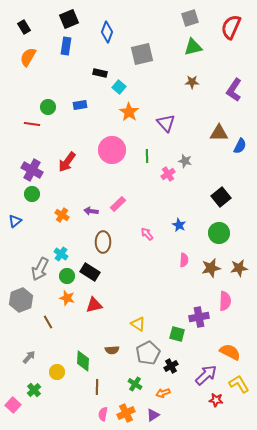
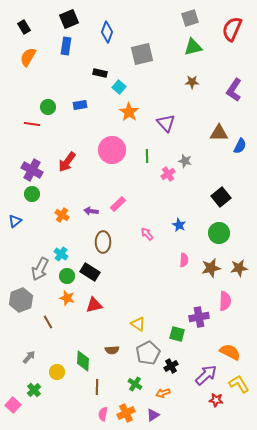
red semicircle at (231, 27): moved 1 px right, 2 px down
